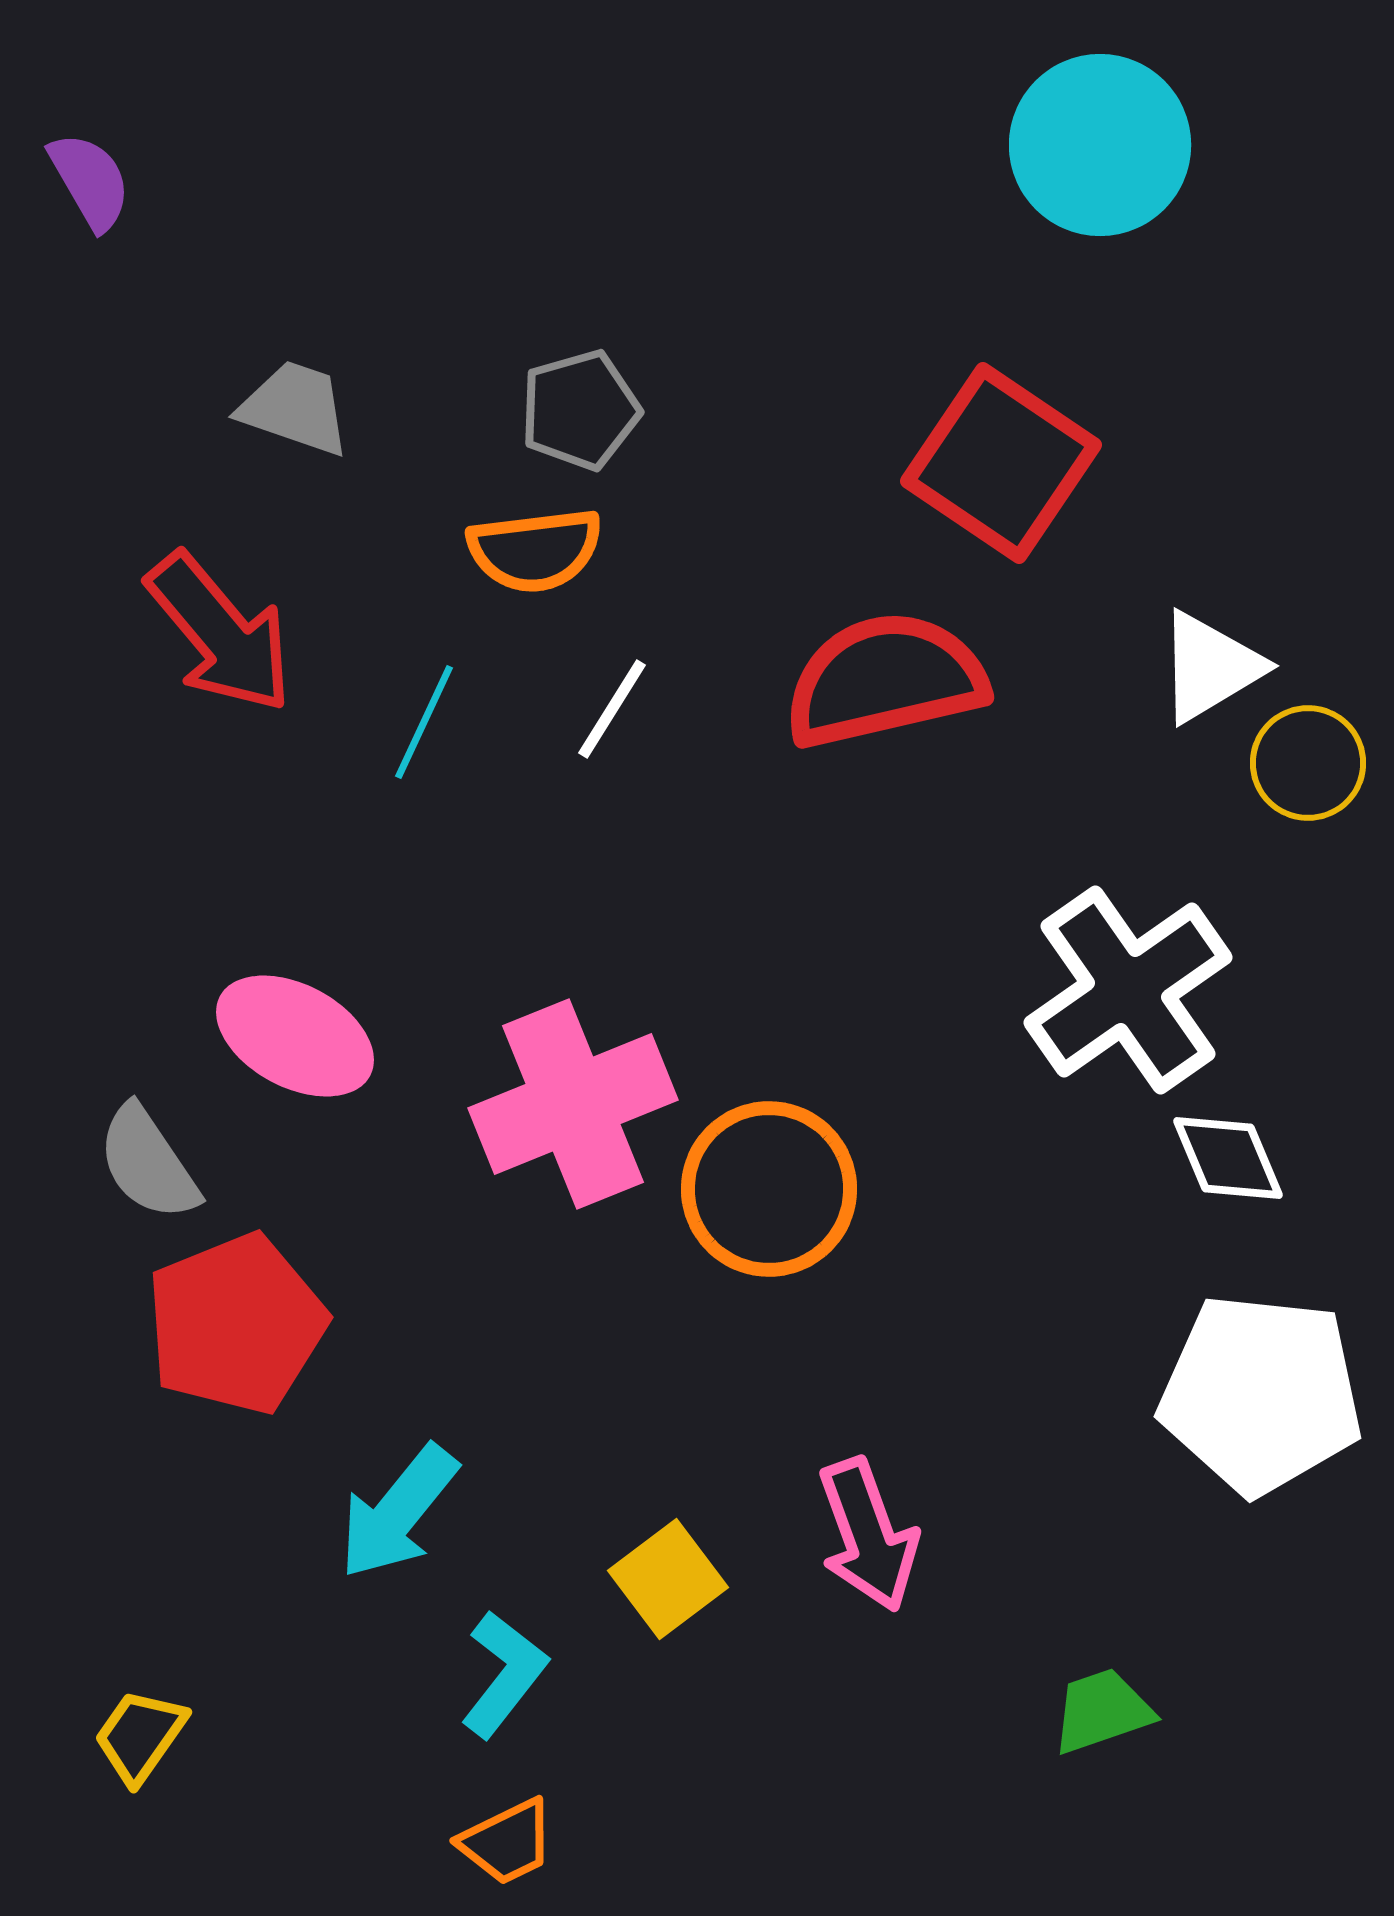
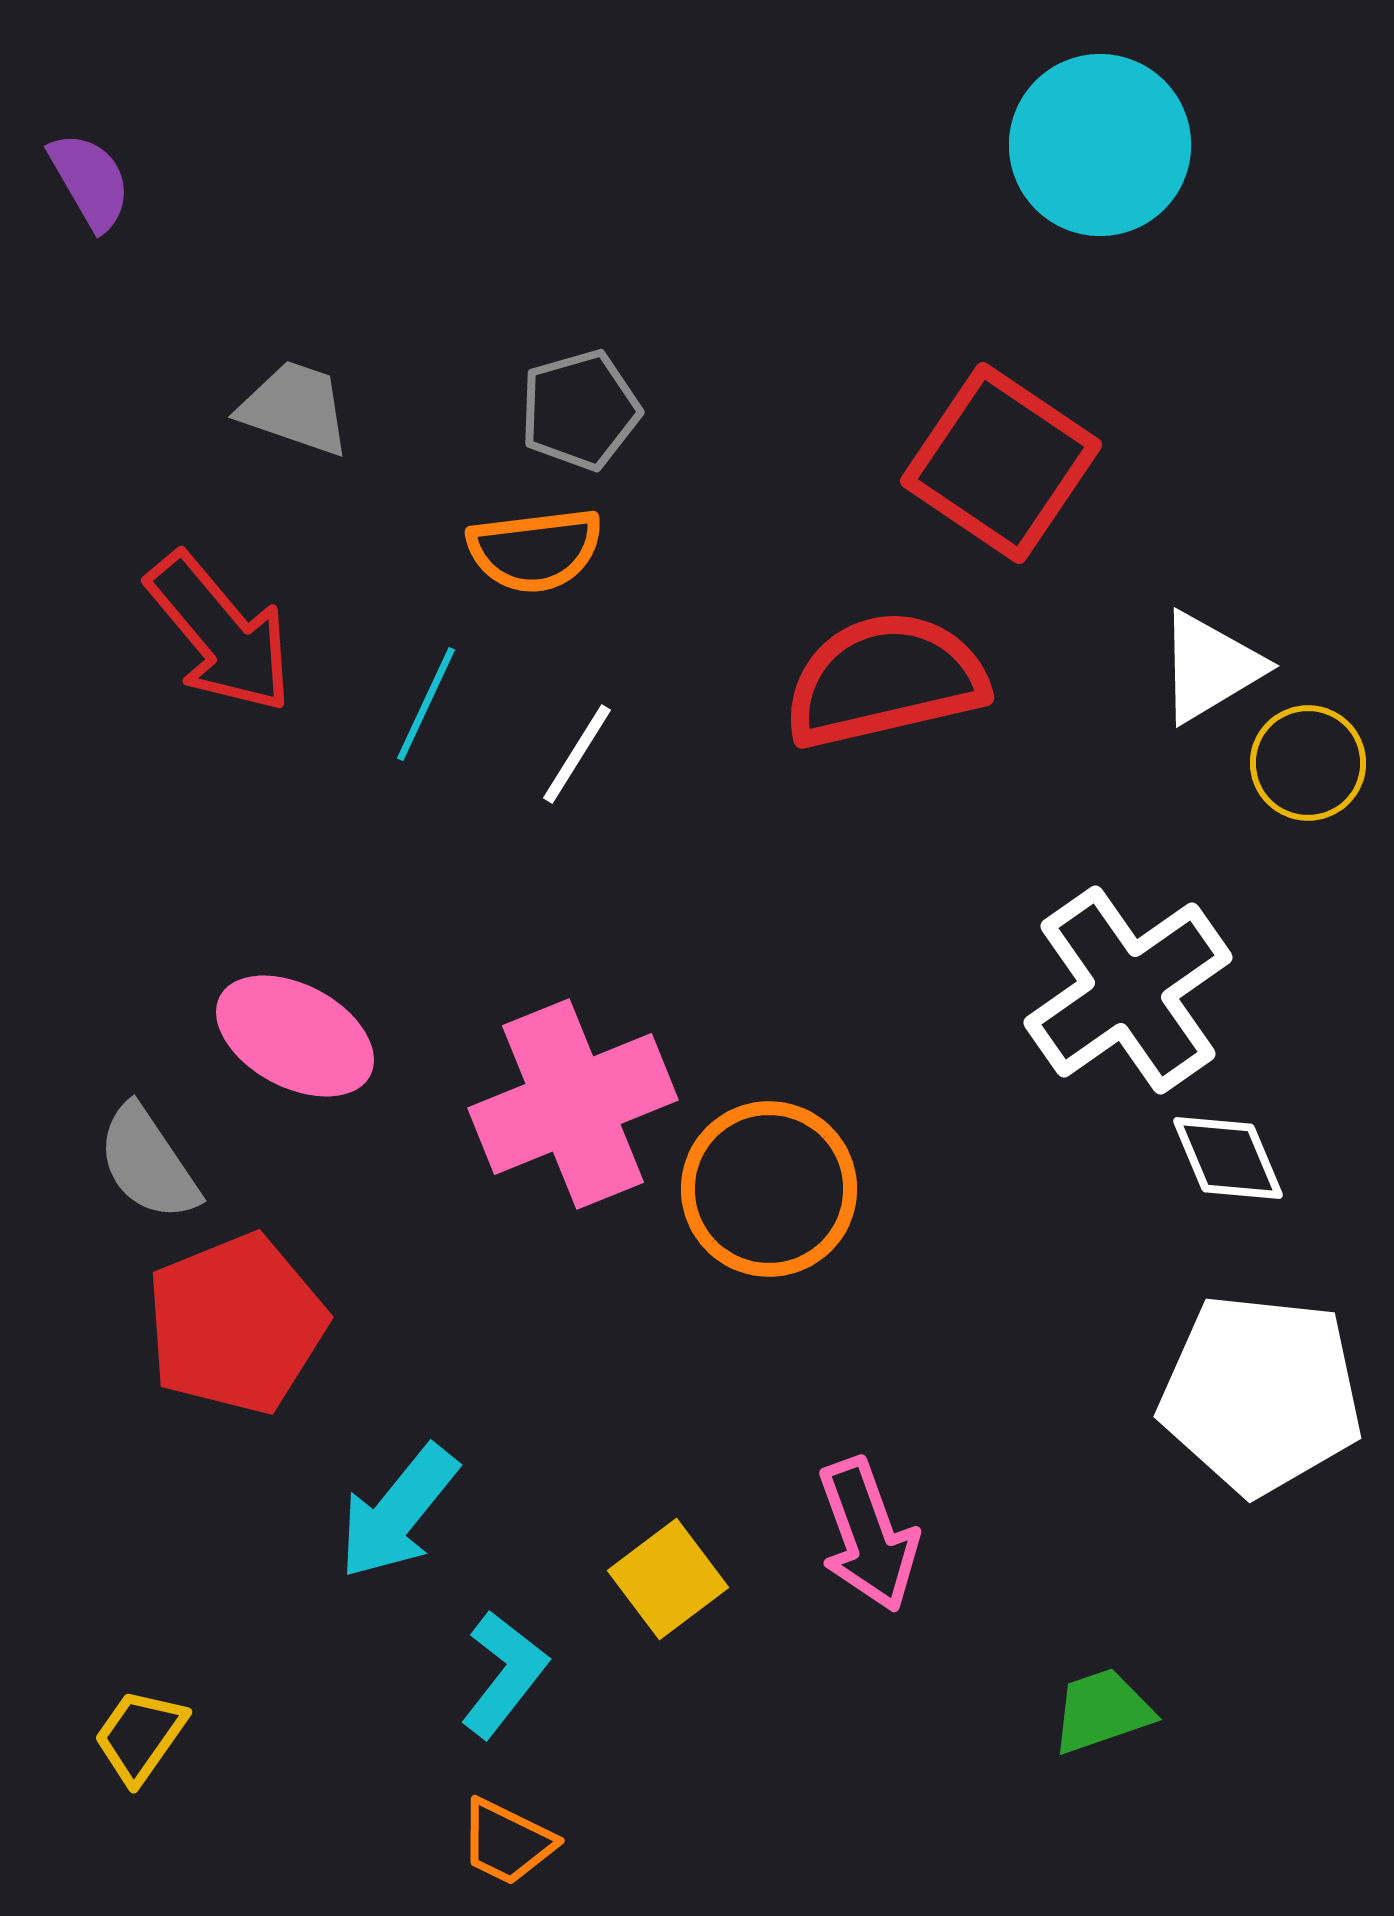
white line: moved 35 px left, 45 px down
cyan line: moved 2 px right, 18 px up
orange trapezoid: rotated 52 degrees clockwise
